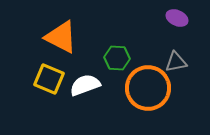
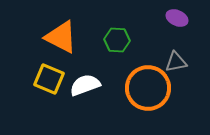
green hexagon: moved 18 px up
